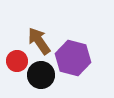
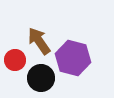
red circle: moved 2 px left, 1 px up
black circle: moved 3 px down
